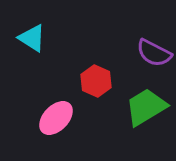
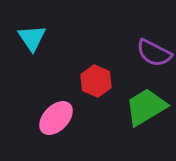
cyan triangle: rotated 24 degrees clockwise
